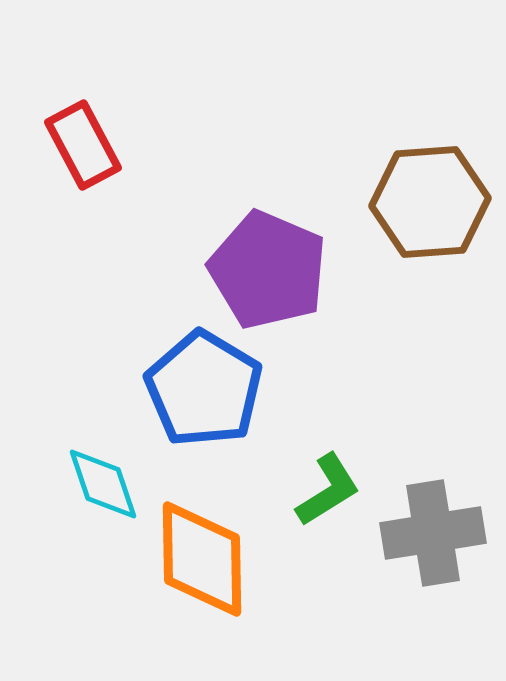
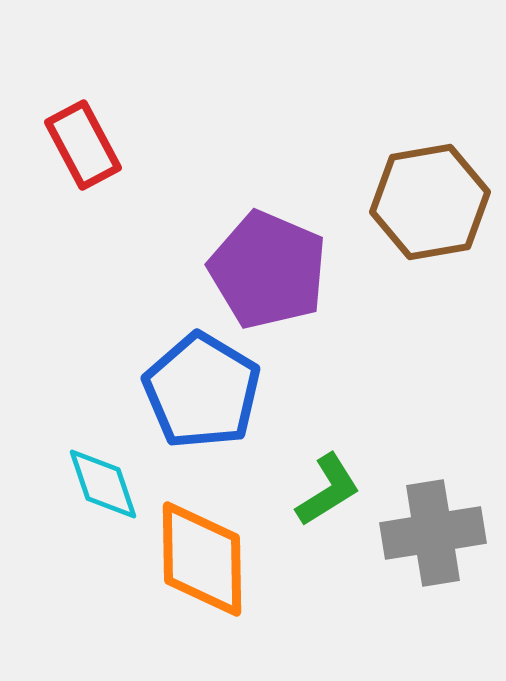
brown hexagon: rotated 6 degrees counterclockwise
blue pentagon: moved 2 px left, 2 px down
